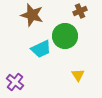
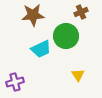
brown cross: moved 1 px right, 1 px down
brown star: moved 1 px right; rotated 20 degrees counterclockwise
green circle: moved 1 px right
purple cross: rotated 36 degrees clockwise
